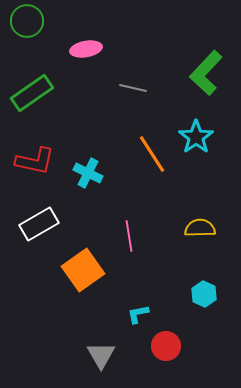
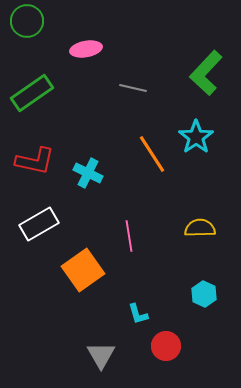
cyan L-shape: rotated 95 degrees counterclockwise
